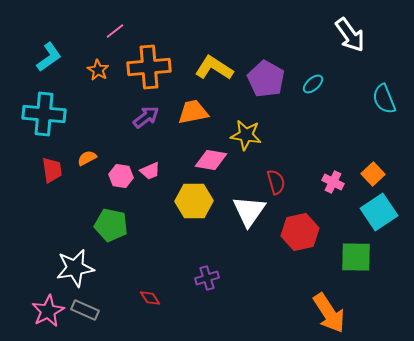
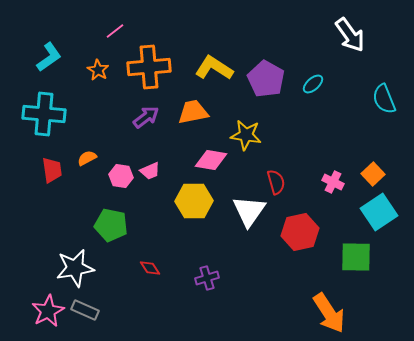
red diamond: moved 30 px up
